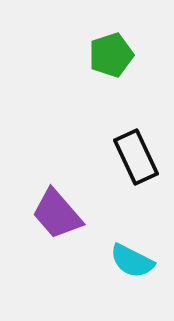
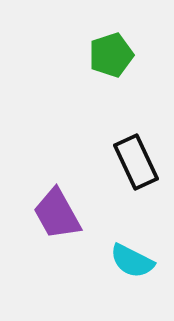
black rectangle: moved 5 px down
purple trapezoid: rotated 12 degrees clockwise
